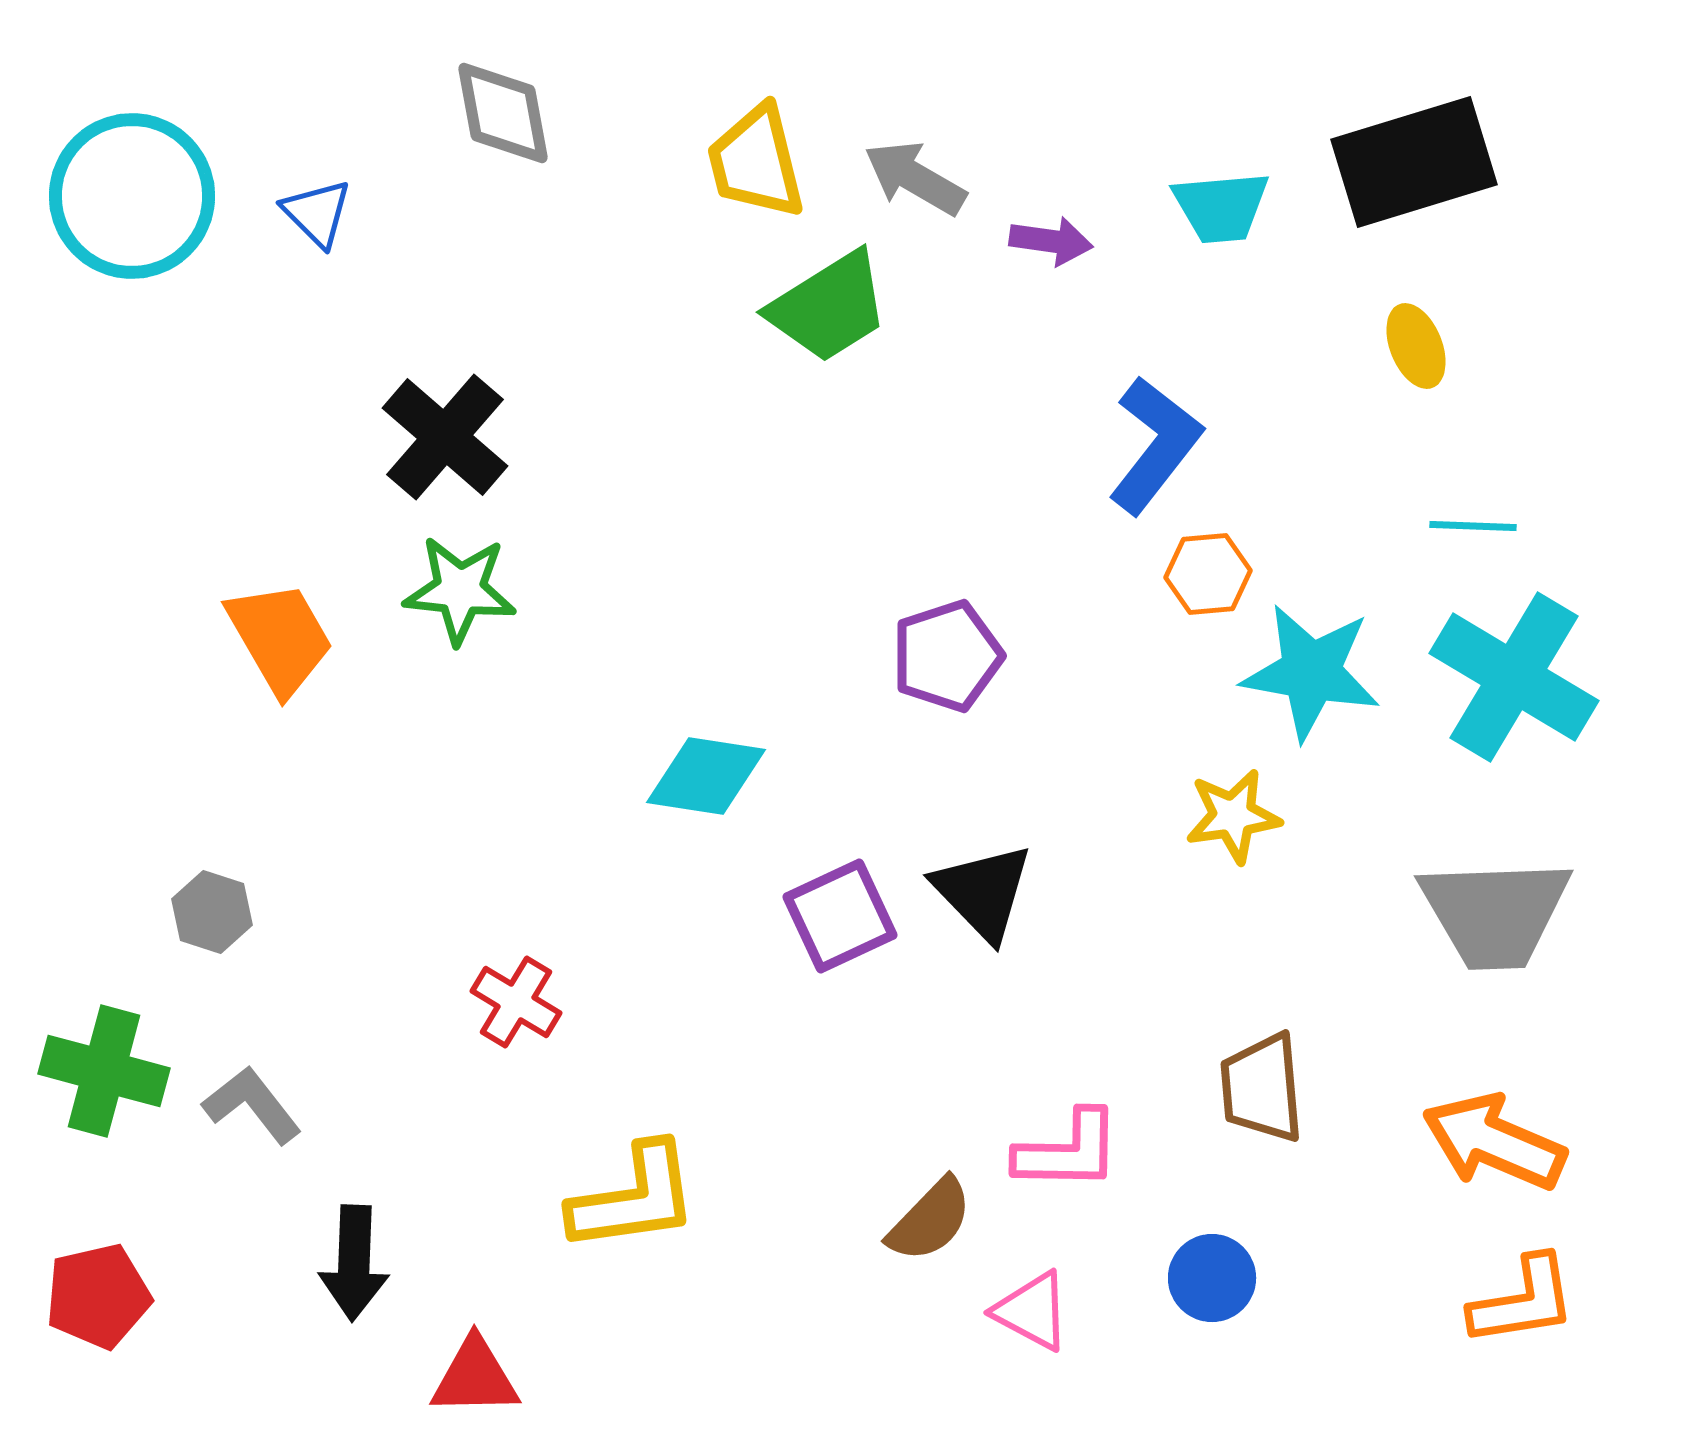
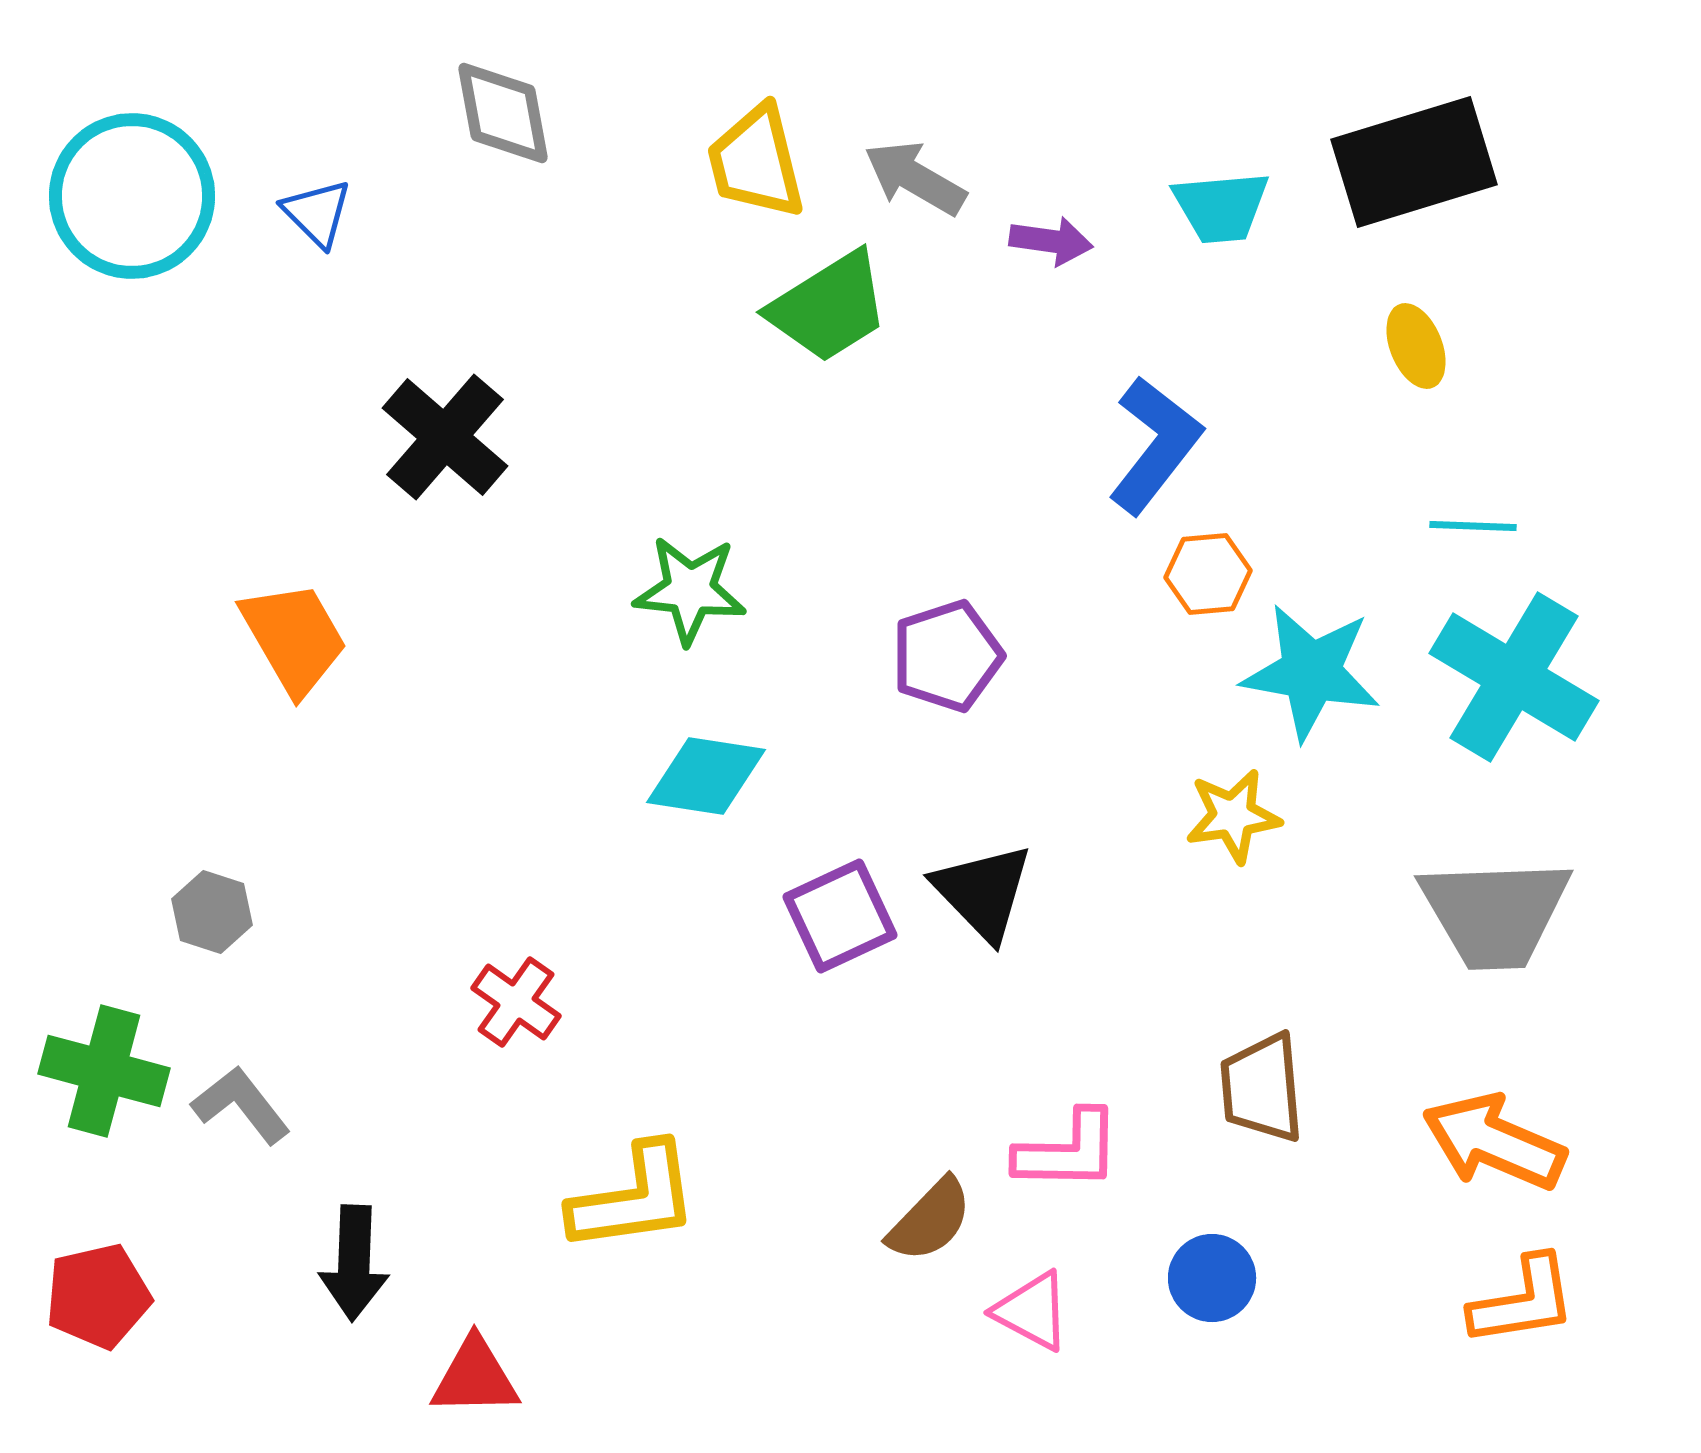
green star: moved 230 px right
orange trapezoid: moved 14 px right
red cross: rotated 4 degrees clockwise
gray L-shape: moved 11 px left
